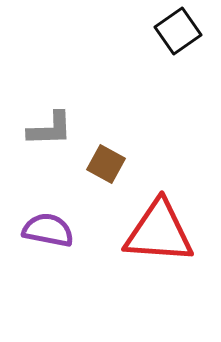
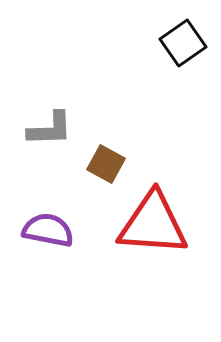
black square: moved 5 px right, 12 px down
red triangle: moved 6 px left, 8 px up
